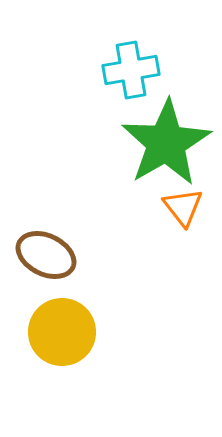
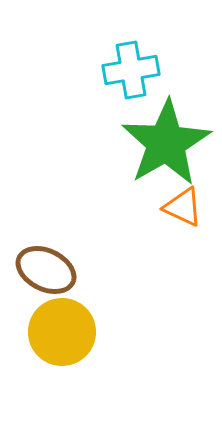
orange triangle: rotated 27 degrees counterclockwise
brown ellipse: moved 15 px down
